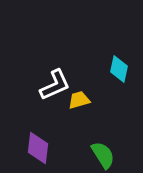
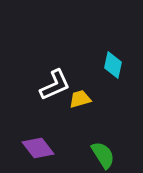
cyan diamond: moved 6 px left, 4 px up
yellow trapezoid: moved 1 px right, 1 px up
purple diamond: rotated 44 degrees counterclockwise
